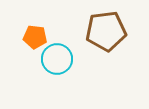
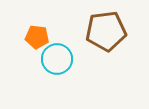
orange pentagon: moved 2 px right
